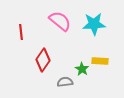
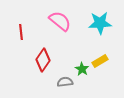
cyan star: moved 6 px right, 1 px up
yellow rectangle: rotated 35 degrees counterclockwise
